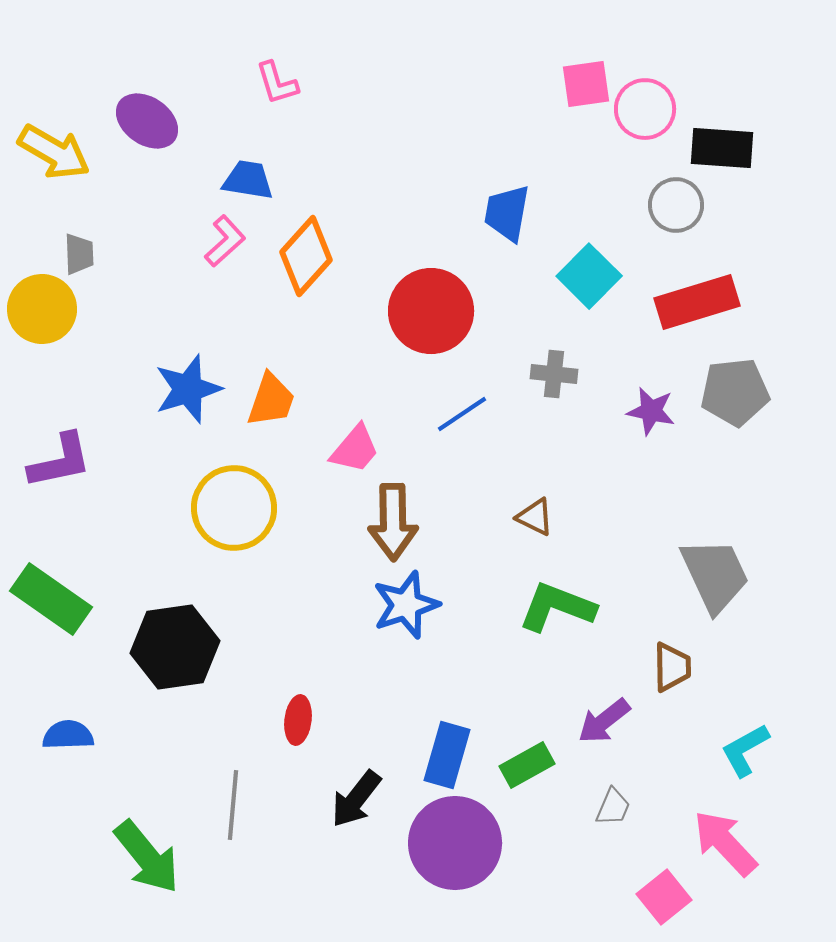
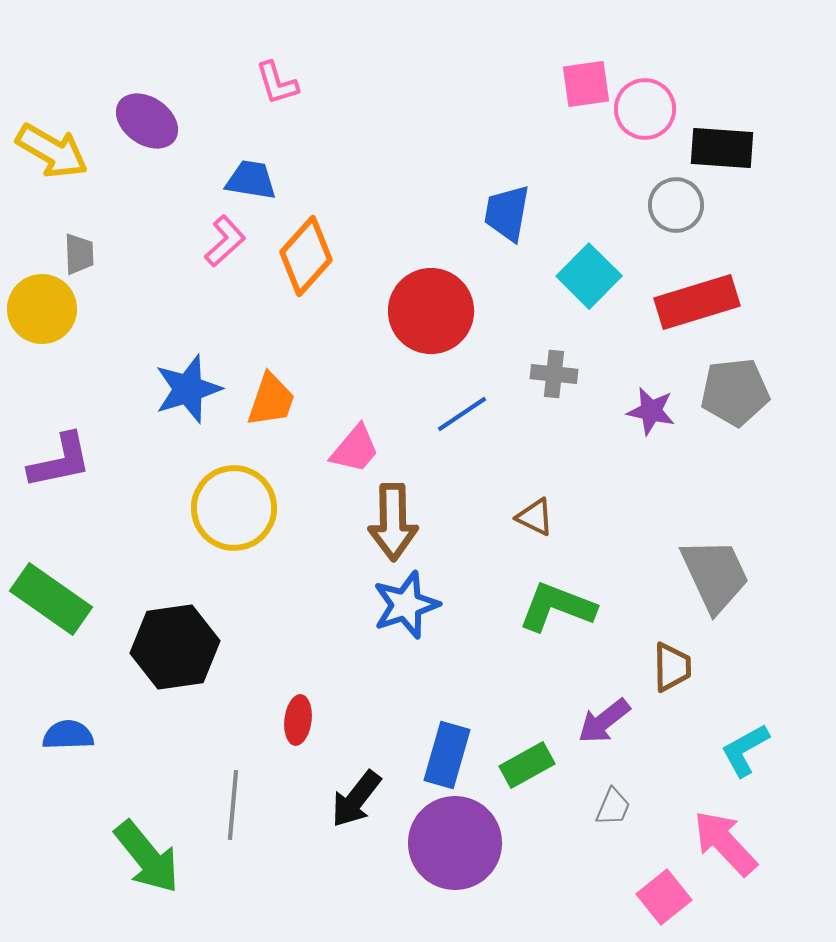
yellow arrow at (54, 152): moved 2 px left, 1 px up
blue trapezoid at (248, 180): moved 3 px right
